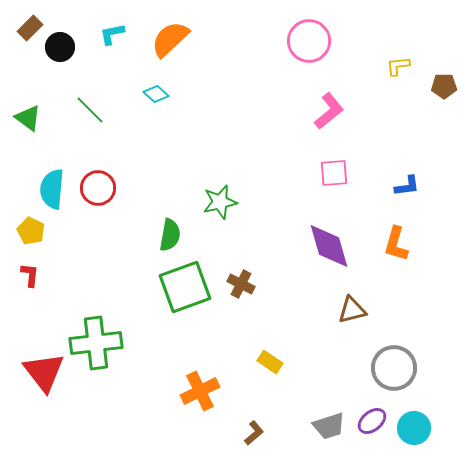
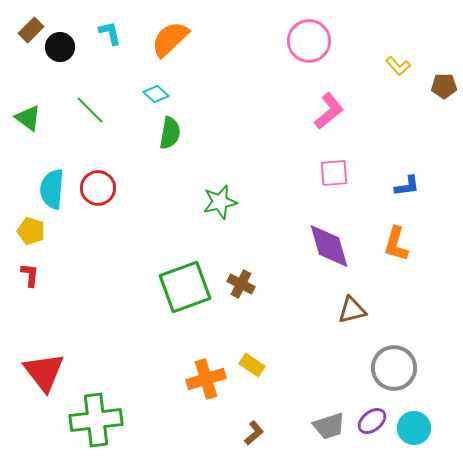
brown rectangle: moved 1 px right, 2 px down
cyan L-shape: moved 2 px left, 1 px up; rotated 88 degrees clockwise
yellow L-shape: rotated 125 degrees counterclockwise
yellow pentagon: rotated 8 degrees counterclockwise
green semicircle: moved 102 px up
green cross: moved 77 px down
yellow rectangle: moved 18 px left, 3 px down
orange cross: moved 6 px right, 12 px up; rotated 9 degrees clockwise
